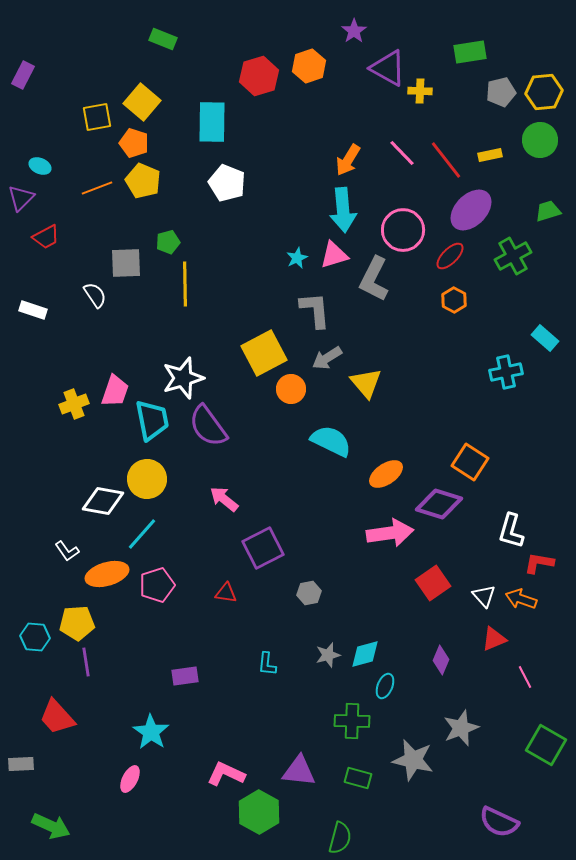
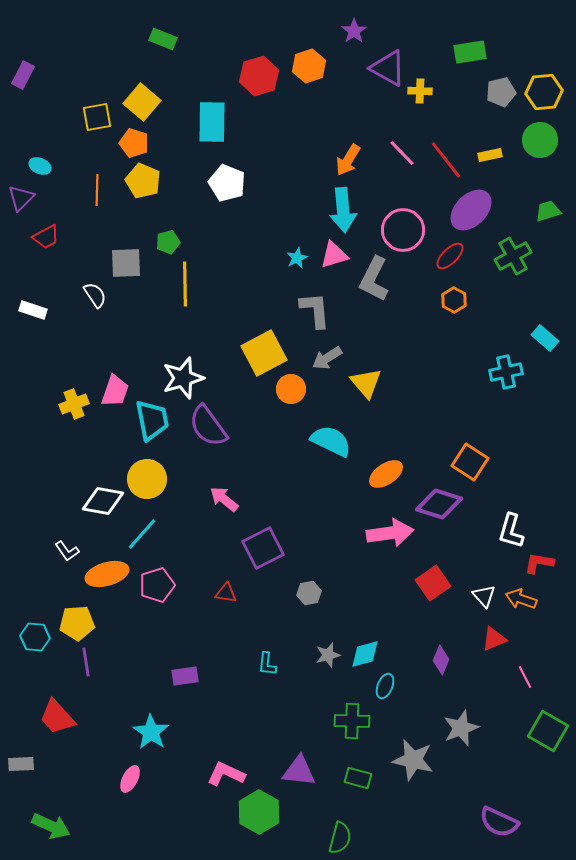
orange line at (97, 188): moved 2 px down; rotated 68 degrees counterclockwise
green square at (546, 745): moved 2 px right, 14 px up
